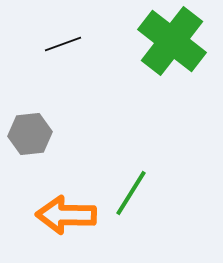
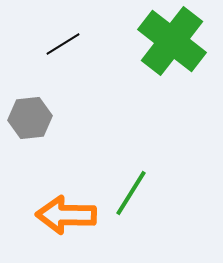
black line: rotated 12 degrees counterclockwise
gray hexagon: moved 16 px up
